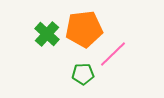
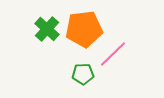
green cross: moved 5 px up
